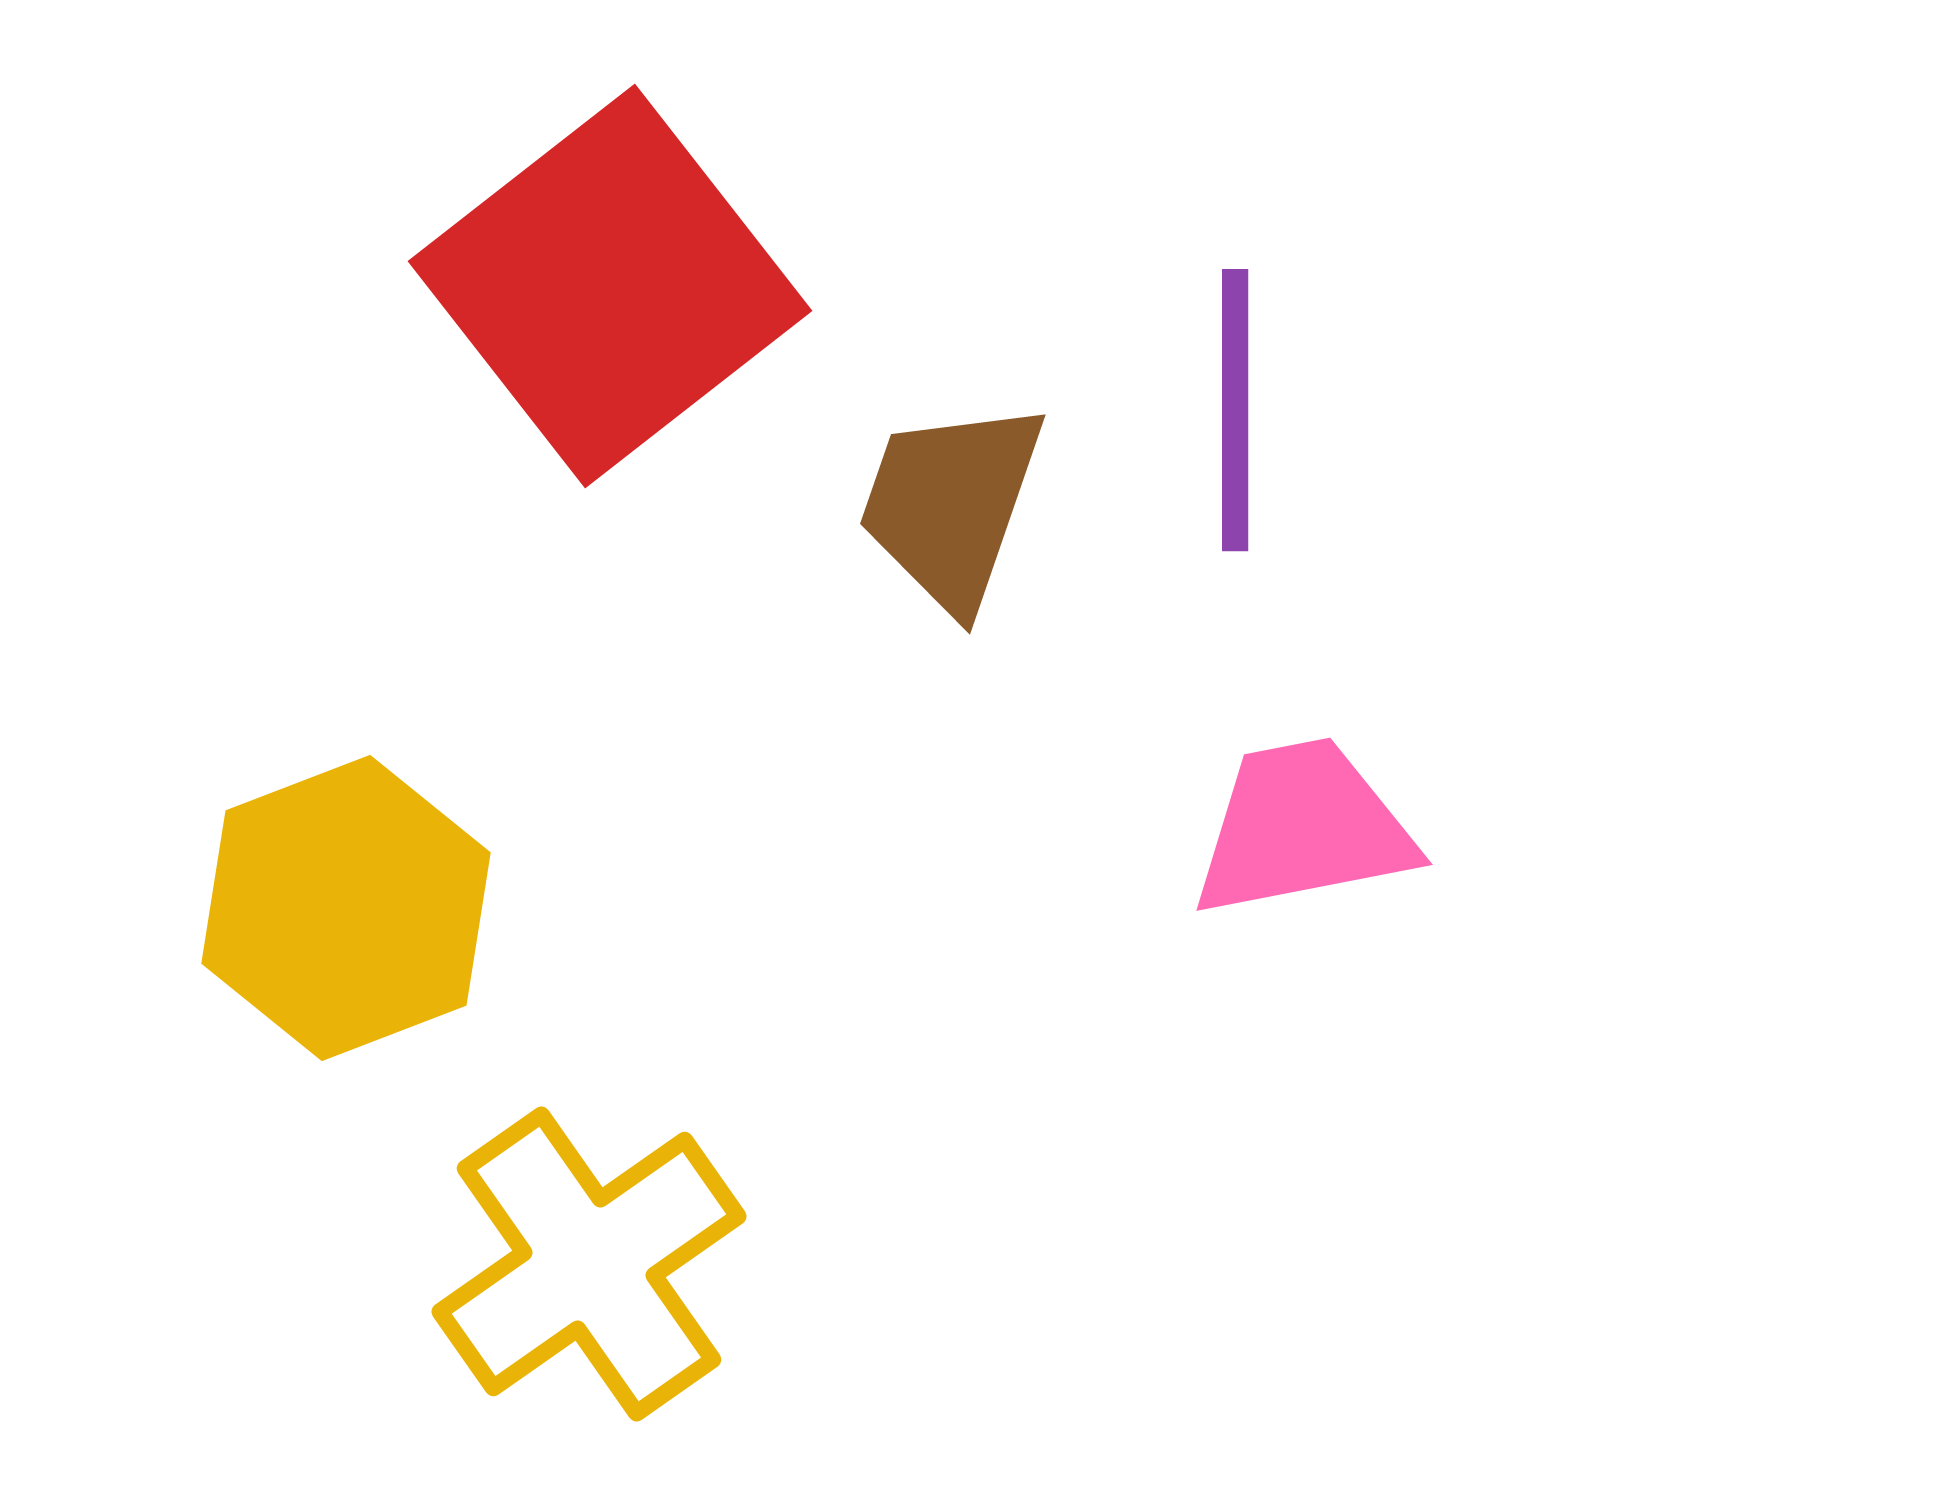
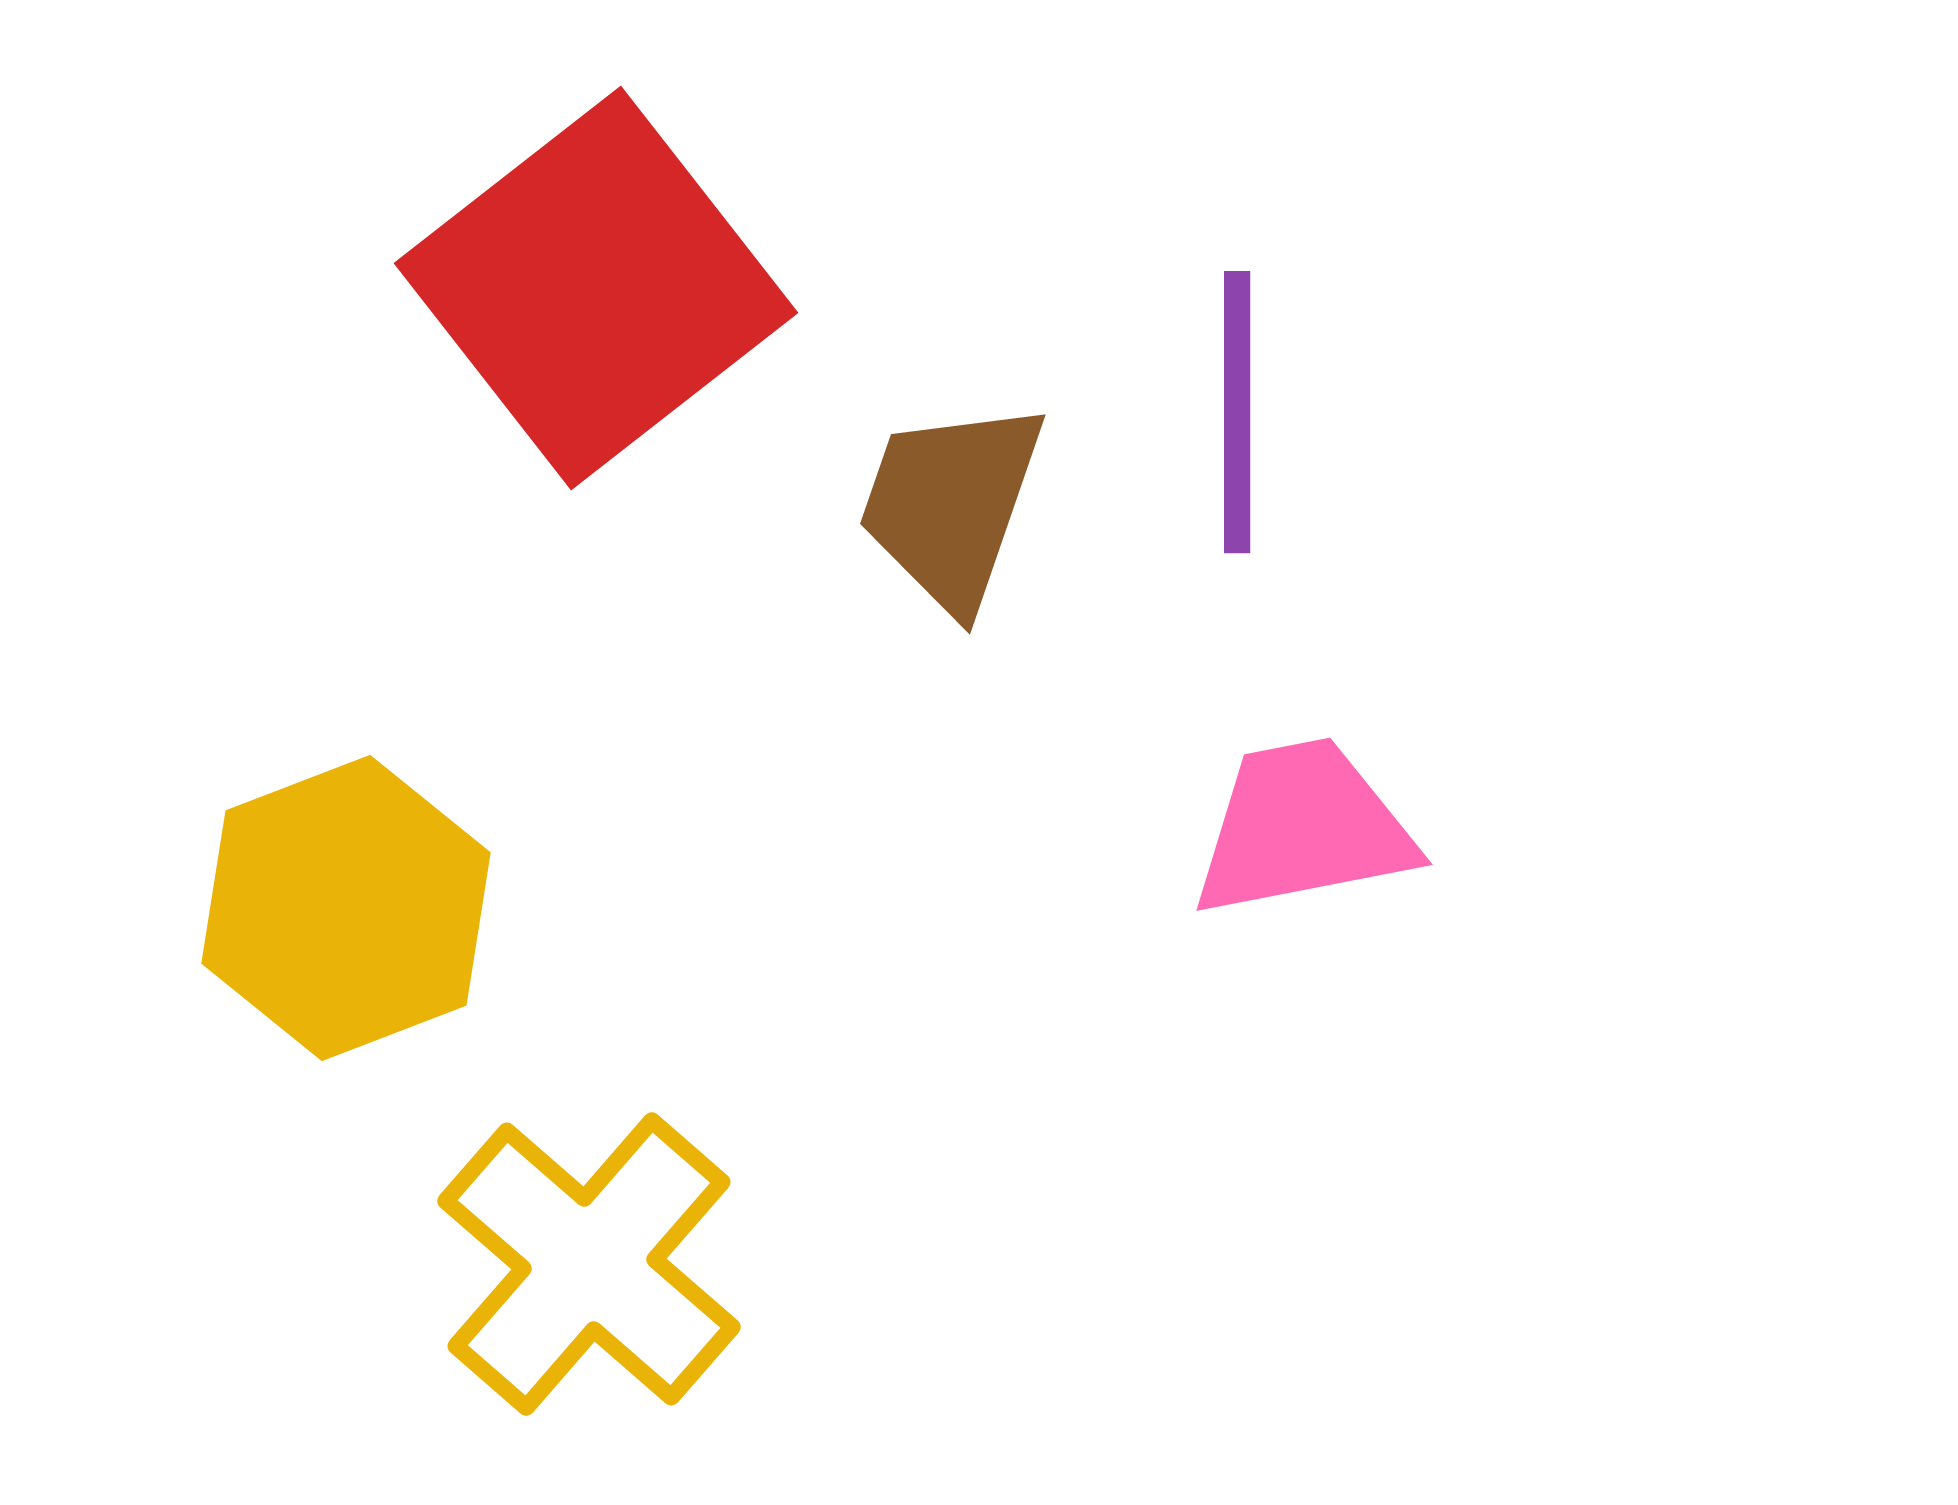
red square: moved 14 px left, 2 px down
purple line: moved 2 px right, 2 px down
yellow cross: rotated 14 degrees counterclockwise
